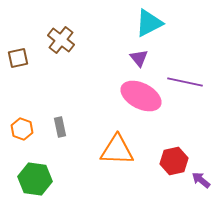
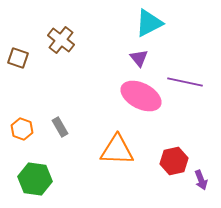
brown square: rotated 30 degrees clockwise
gray rectangle: rotated 18 degrees counterclockwise
purple arrow: rotated 150 degrees counterclockwise
